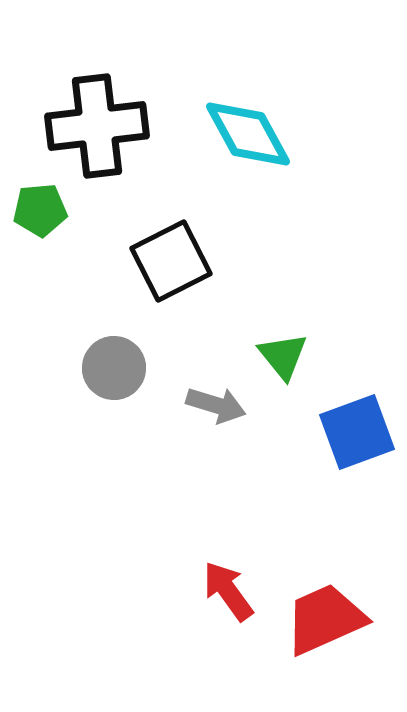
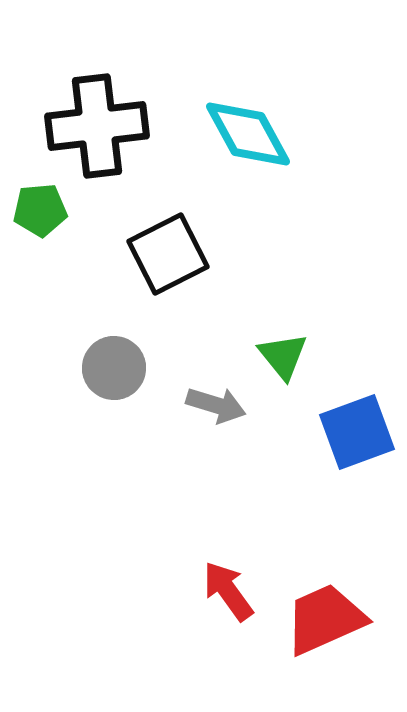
black square: moved 3 px left, 7 px up
